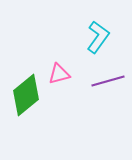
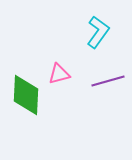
cyan L-shape: moved 5 px up
green diamond: rotated 48 degrees counterclockwise
